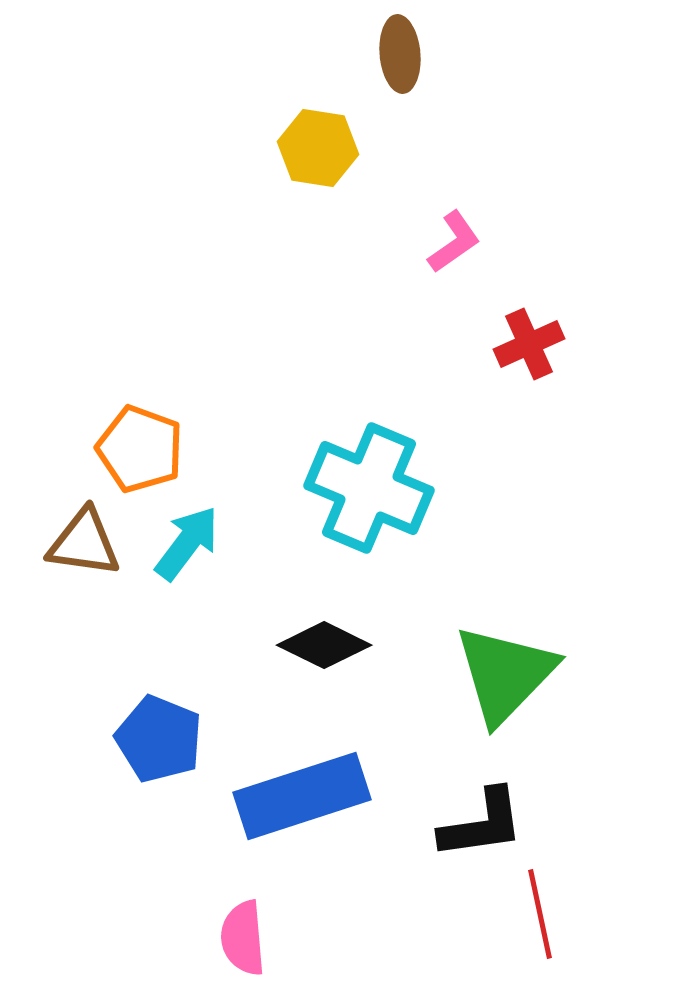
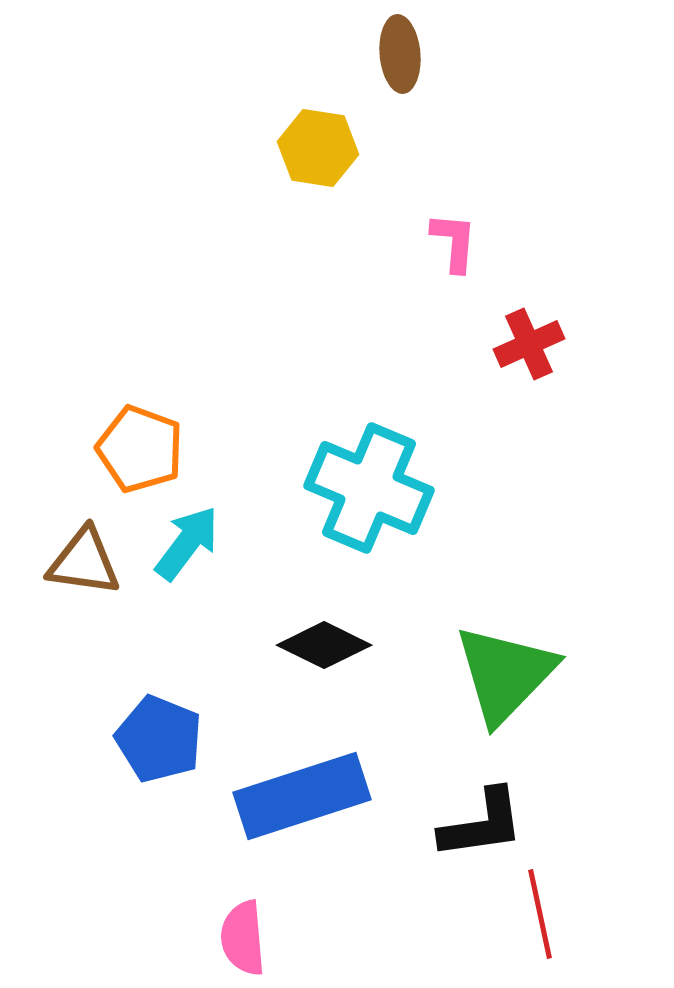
pink L-shape: rotated 50 degrees counterclockwise
brown triangle: moved 19 px down
